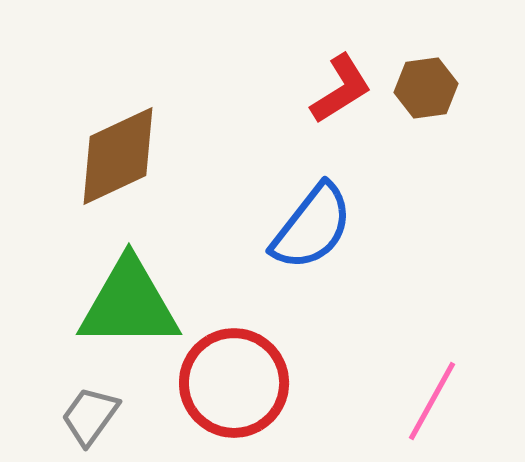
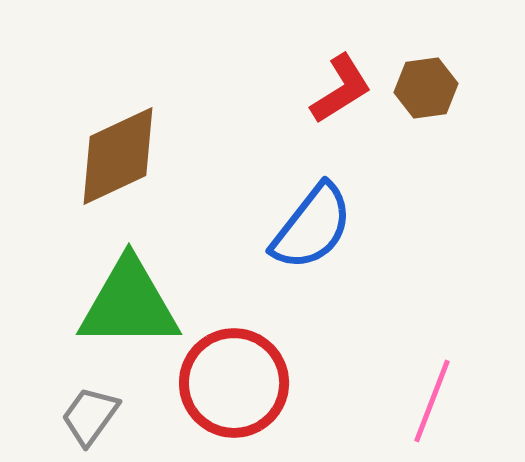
pink line: rotated 8 degrees counterclockwise
